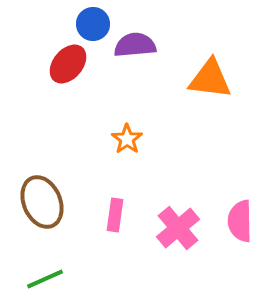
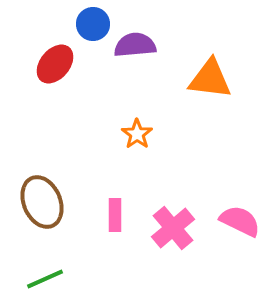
red ellipse: moved 13 px left
orange star: moved 10 px right, 5 px up
pink rectangle: rotated 8 degrees counterclockwise
pink semicircle: rotated 117 degrees clockwise
pink cross: moved 5 px left
